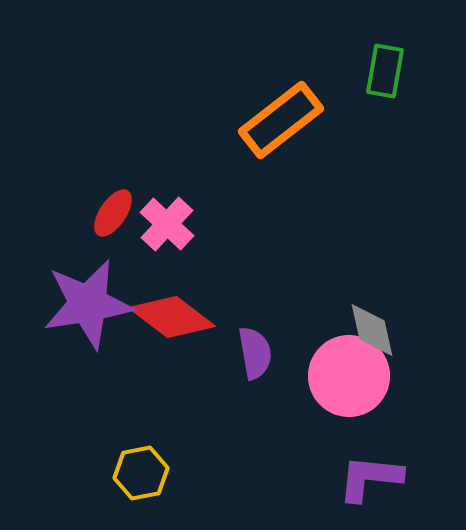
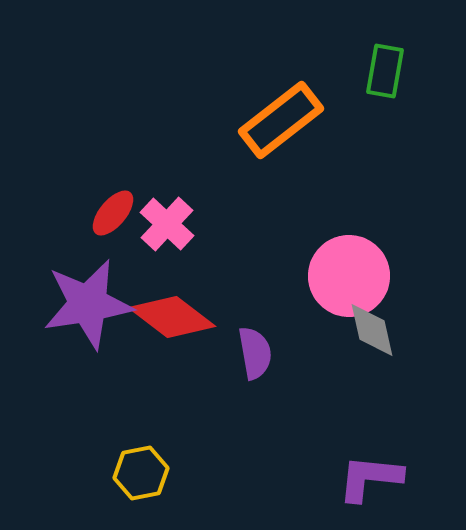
red ellipse: rotated 6 degrees clockwise
pink circle: moved 100 px up
